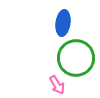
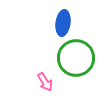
pink arrow: moved 12 px left, 3 px up
